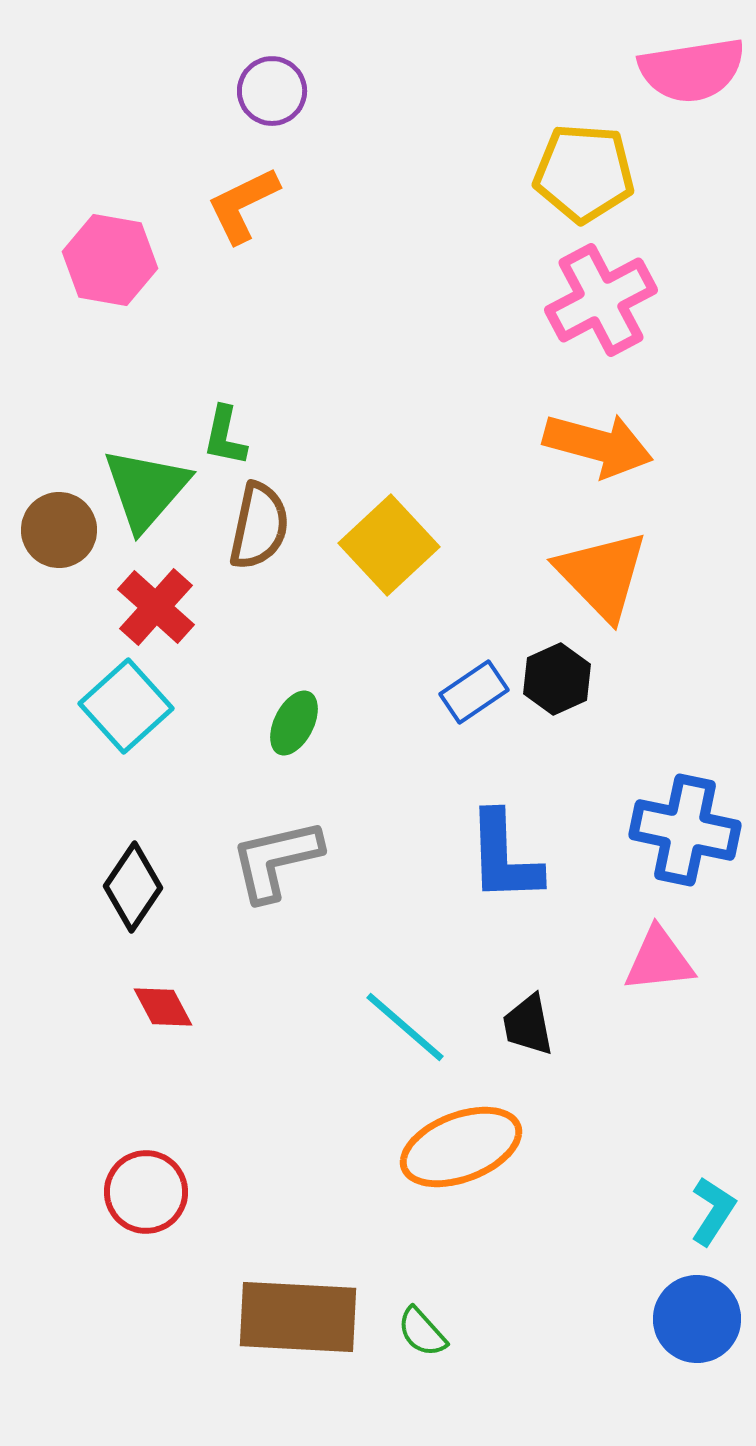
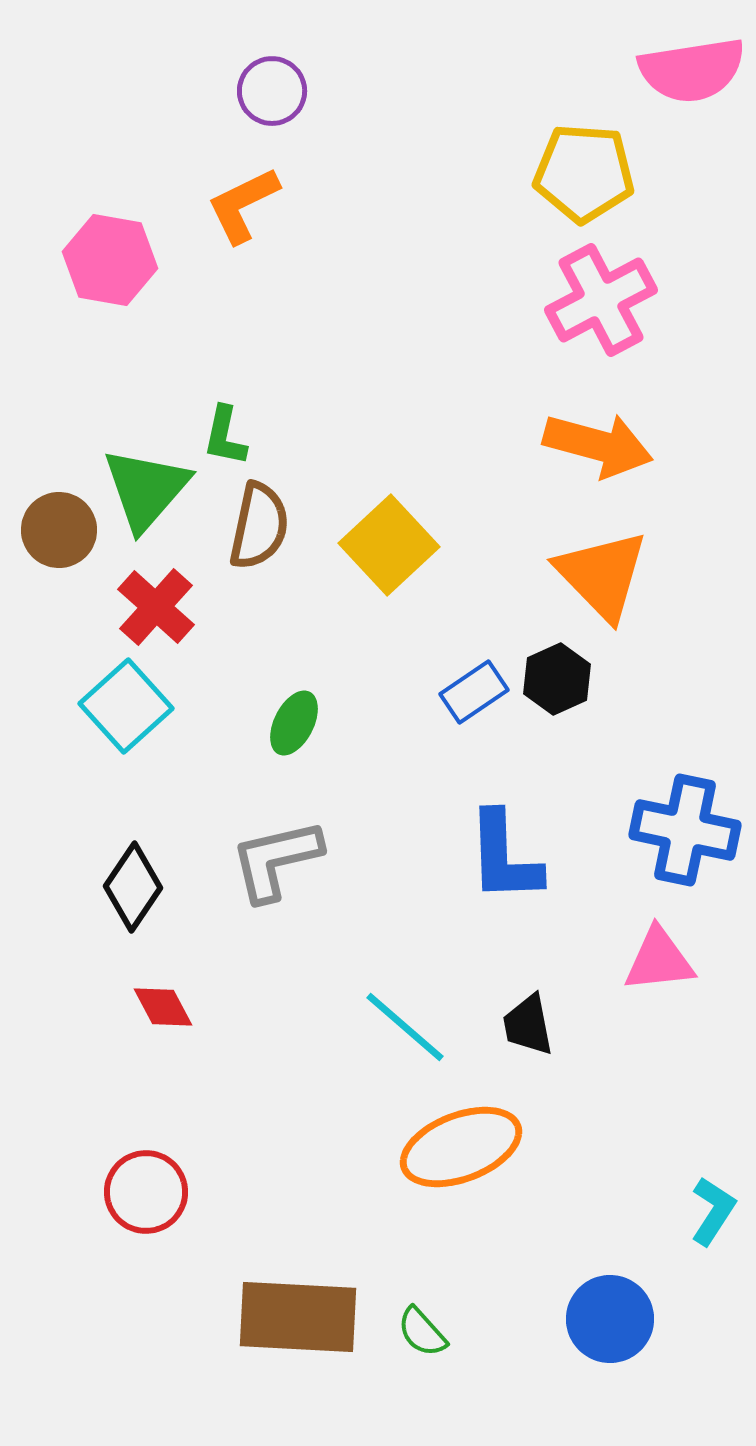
blue circle: moved 87 px left
